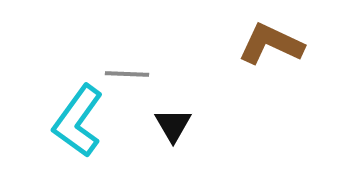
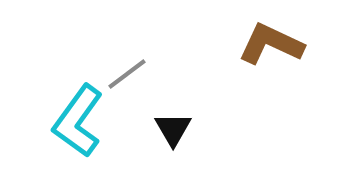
gray line: rotated 39 degrees counterclockwise
black triangle: moved 4 px down
